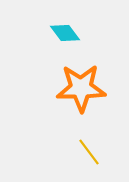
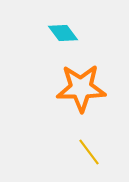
cyan diamond: moved 2 px left
